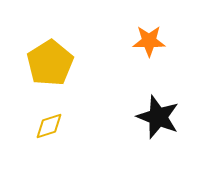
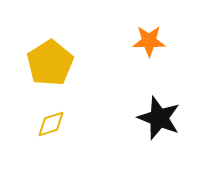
black star: moved 1 px right, 1 px down
yellow diamond: moved 2 px right, 2 px up
